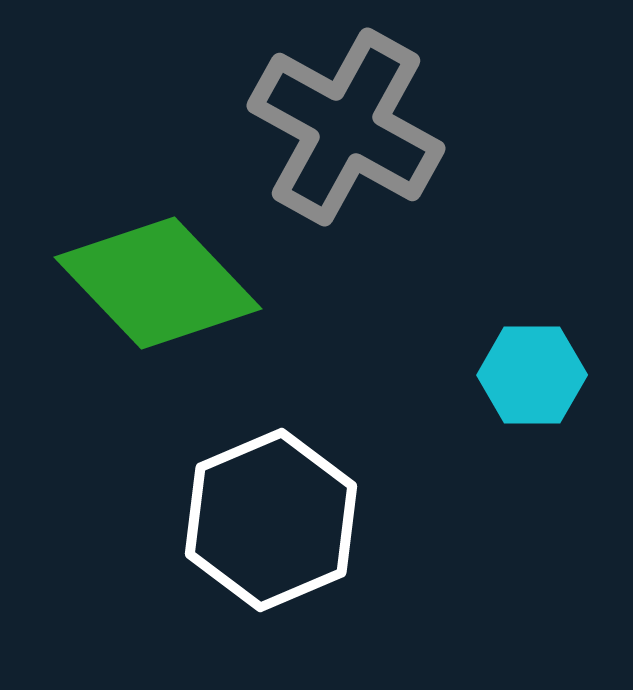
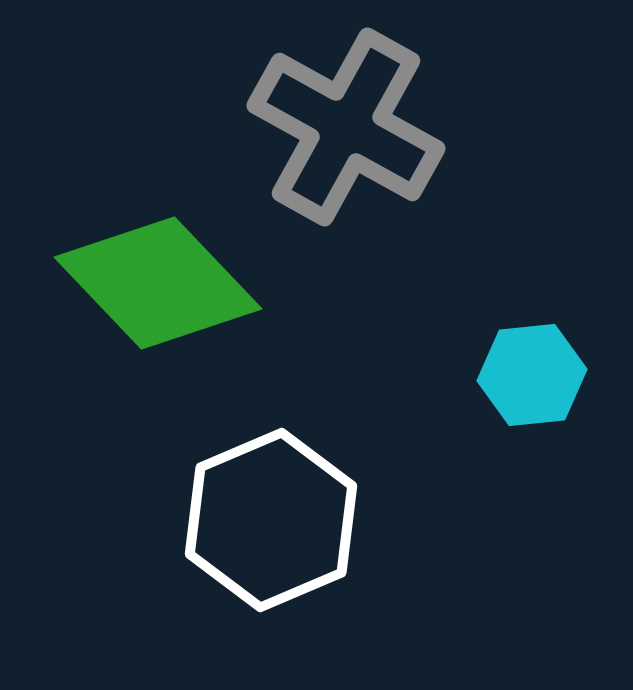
cyan hexagon: rotated 6 degrees counterclockwise
